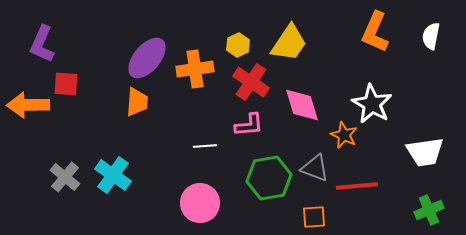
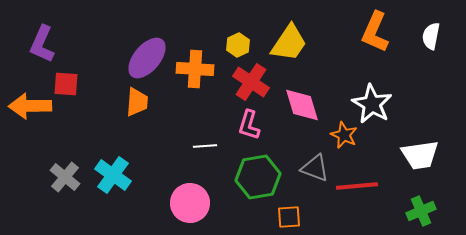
orange cross: rotated 12 degrees clockwise
orange arrow: moved 2 px right, 1 px down
pink L-shape: rotated 112 degrees clockwise
white trapezoid: moved 5 px left, 3 px down
green hexagon: moved 11 px left, 1 px up
pink circle: moved 10 px left
green cross: moved 8 px left, 1 px down
orange square: moved 25 px left
